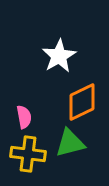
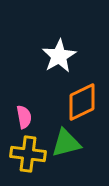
green triangle: moved 4 px left
